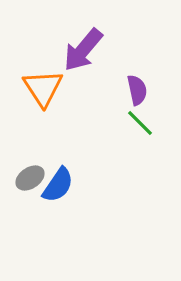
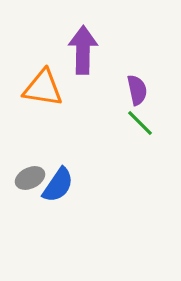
purple arrow: rotated 141 degrees clockwise
orange triangle: rotated 48 degrees counterclockwise
gray ellipse: rotated 8 degrees clockwise
